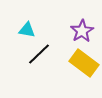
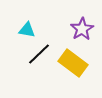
purple star: moved 2 px up
yellow rectangle: moved 11 px left
